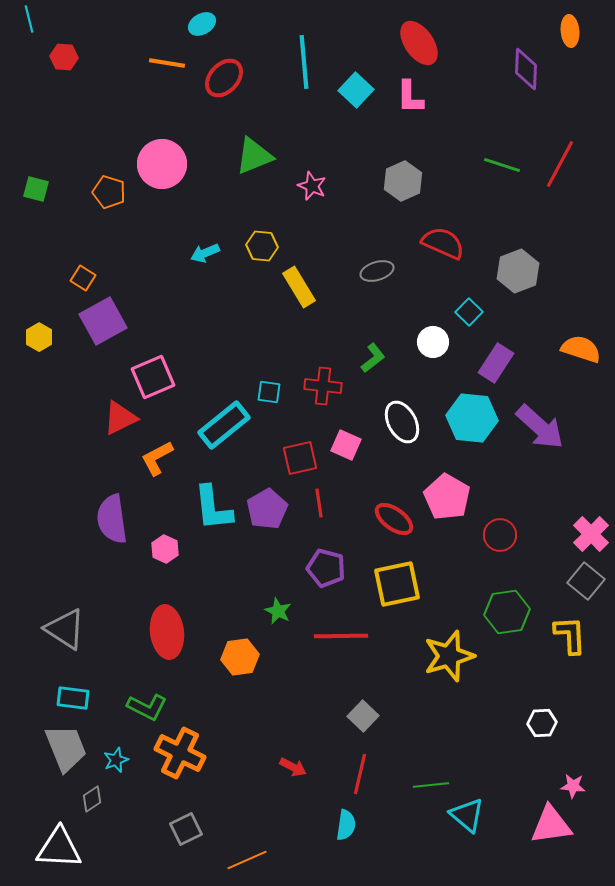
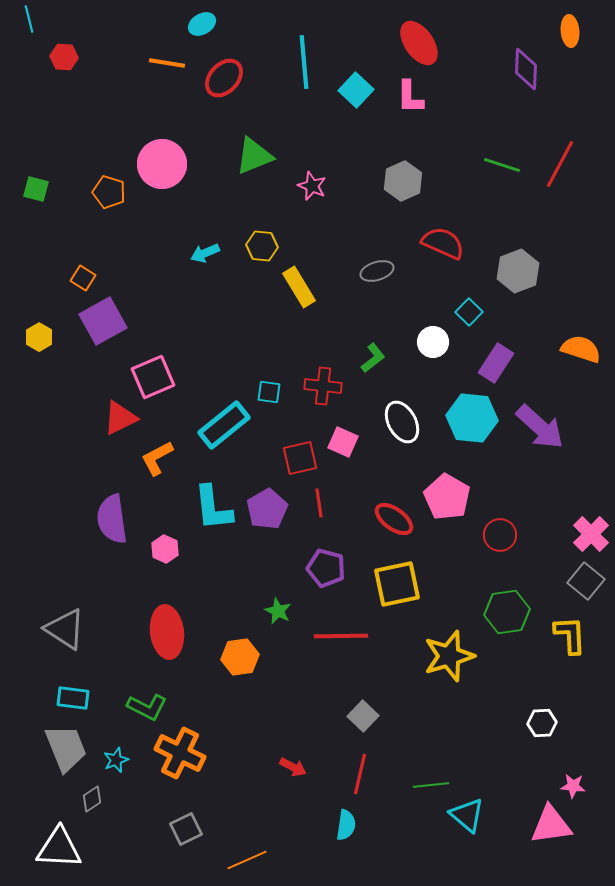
pink square at (346, 445): moved 3 px left, 3 px up
